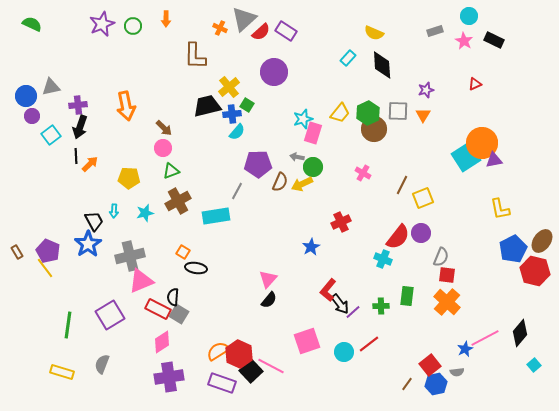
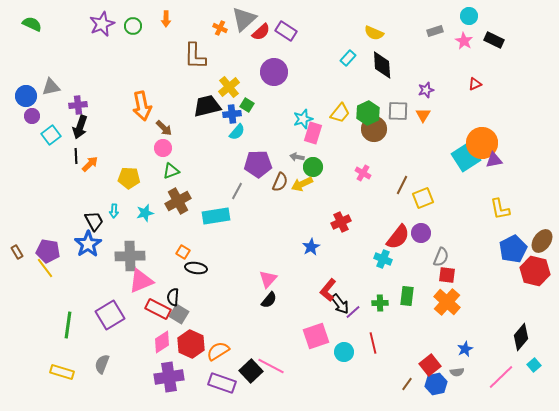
orange arrow at (126, 106): moved 16 px right
purple pentagon at (48, 251): rotated 15 degrees counterclockwise
gray cross at (130, 256): rotated 12 degrees clockwise
green cross at (381, 306): moved 1 px left, 3 px up
black diamond at (520, 333): moved 1 px right, 4 px down
pink line at (485, 338): moved 16 px right, 39 px down; rotated 16 degrees counterclockwise
pink square at (307, 341): moved 9 px right, 5 px up
red line at (369, 344): moved 4 px right, 1 px up; rotated 65 degrees counterclockwise
red hexagon at (239, 354): moved 48 px left, 10 px up
